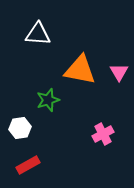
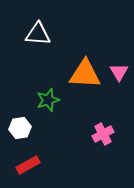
orange triangle: moved 5 px right, 4 px down; rotated 8 degrees counterclockwise
